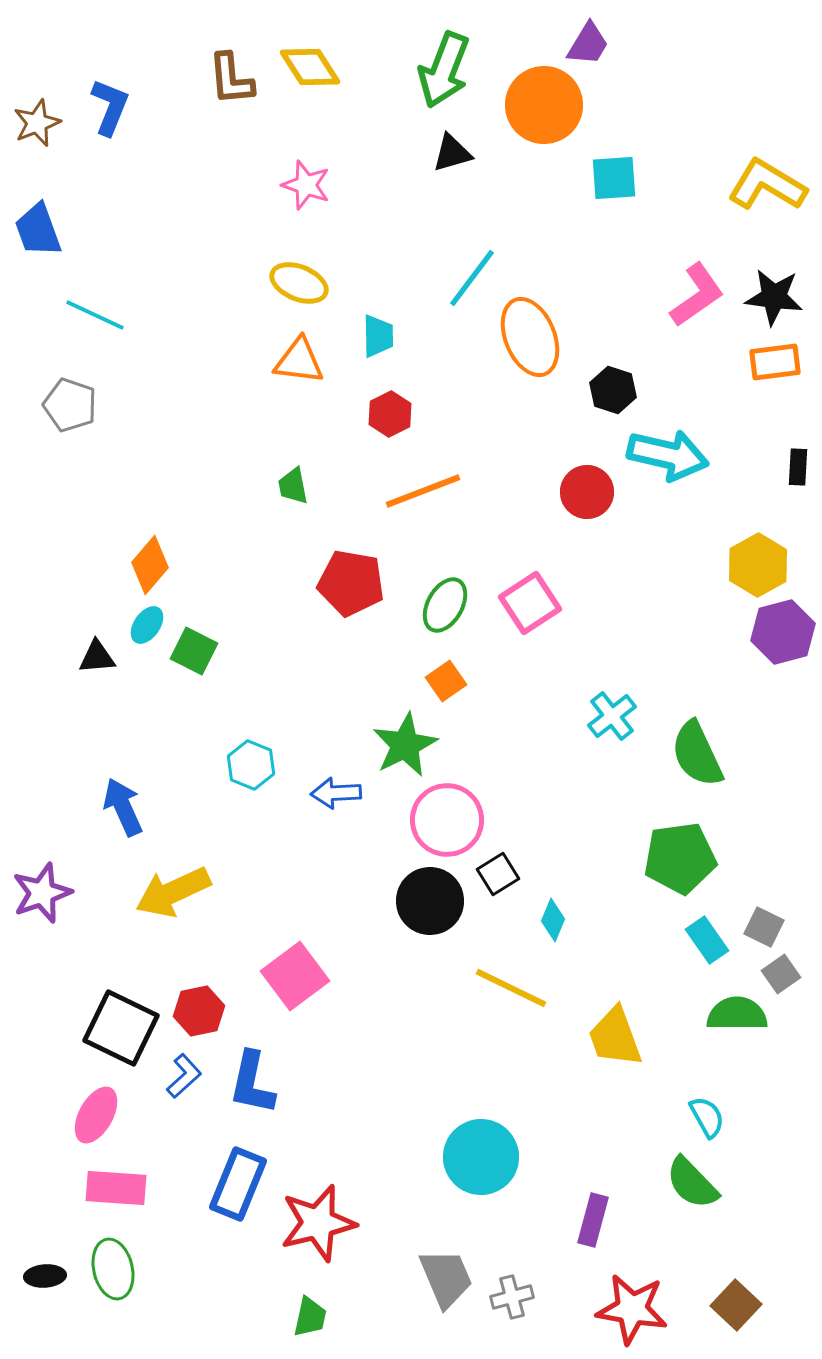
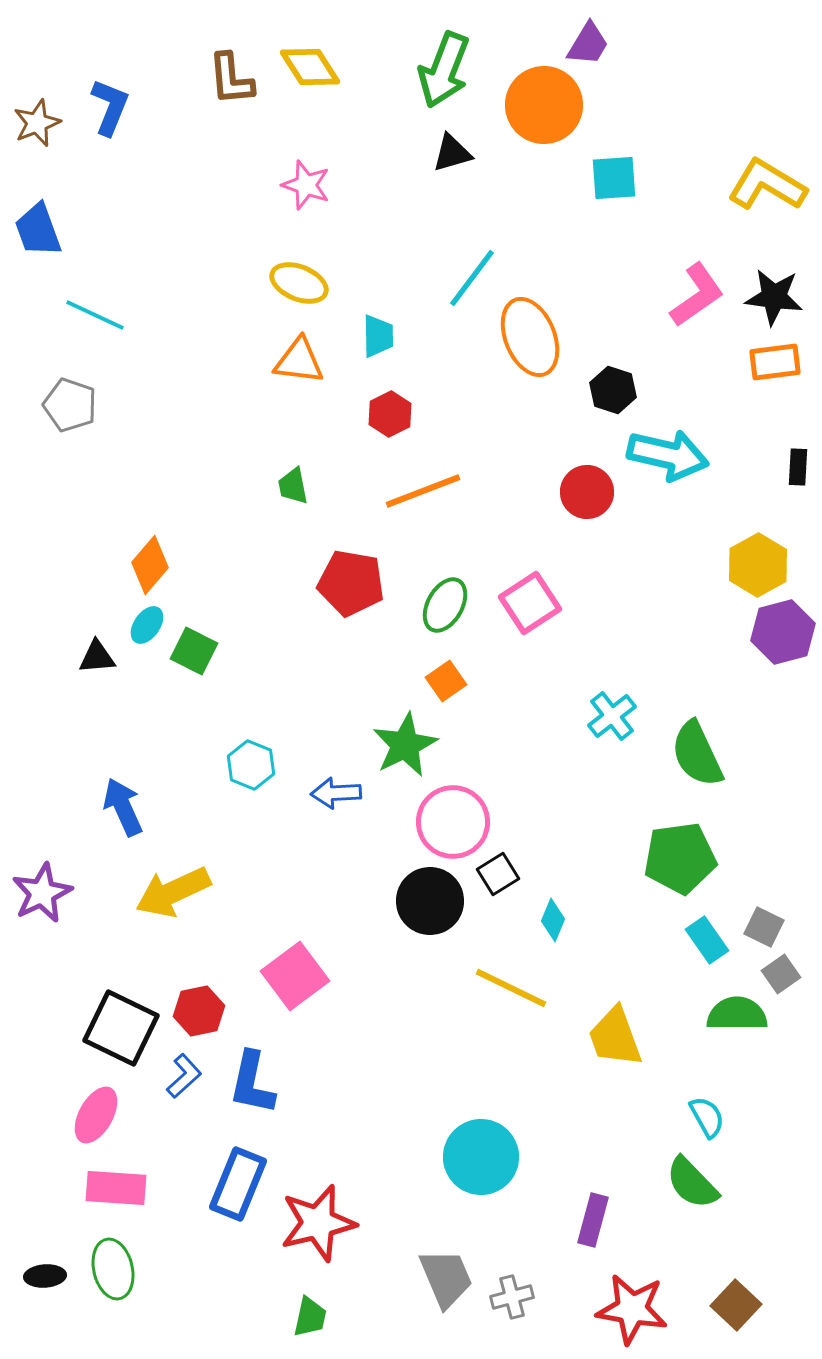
pink circle at (447, 820): moved 6 px right, 2 px down
purple star at (42, 893): rotated 6 degrees counterclockwise
